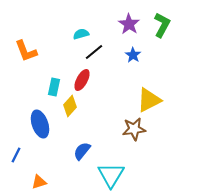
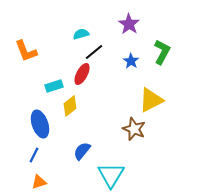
green L-shape: moved 27 px down
blue star: moved 2 px left, 6 px down
red ellipse: moved 6 px up
cyan rectangle: moved 1 px up; rotated 60 degrees clockwise
yellow triangle: moved 2 px right
yellow diamond: rotated 10 degrees clockwise
brown star: rotated 30 degrees clockwise
blue line: moved 18 px right
